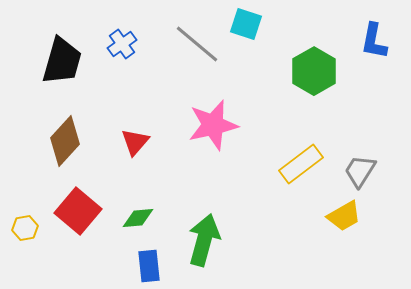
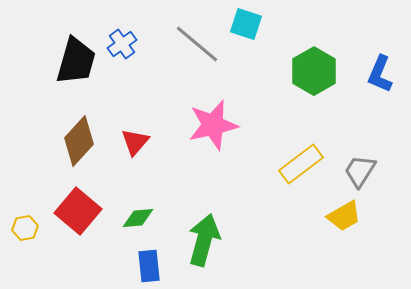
blue L-shape: moved 6 px right, 33 px down; rotated 12 degrees clockwise
black trapezoid: moved 14 px right
brown diamond: moved 14 px right
